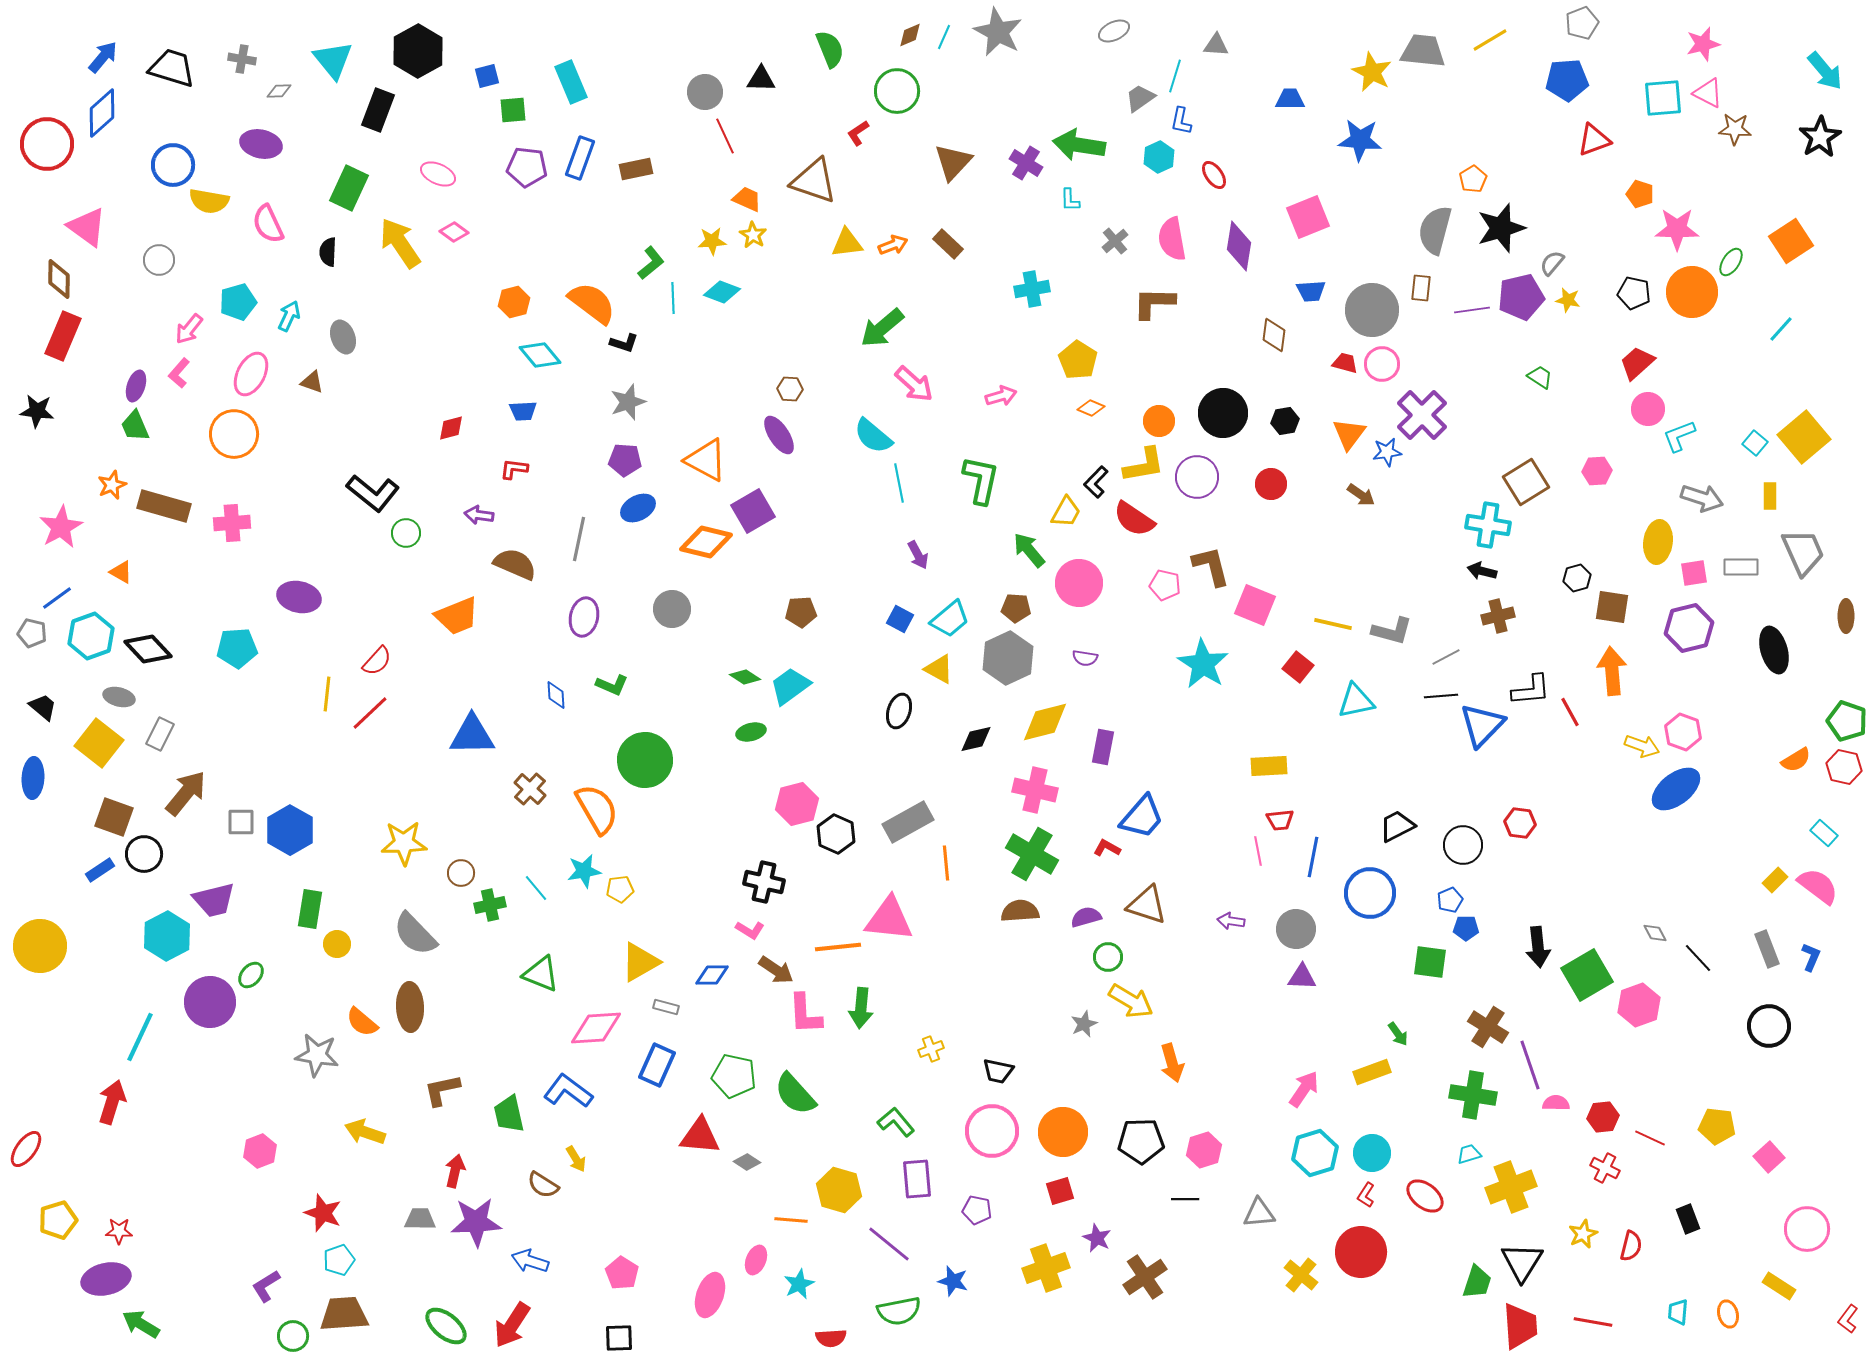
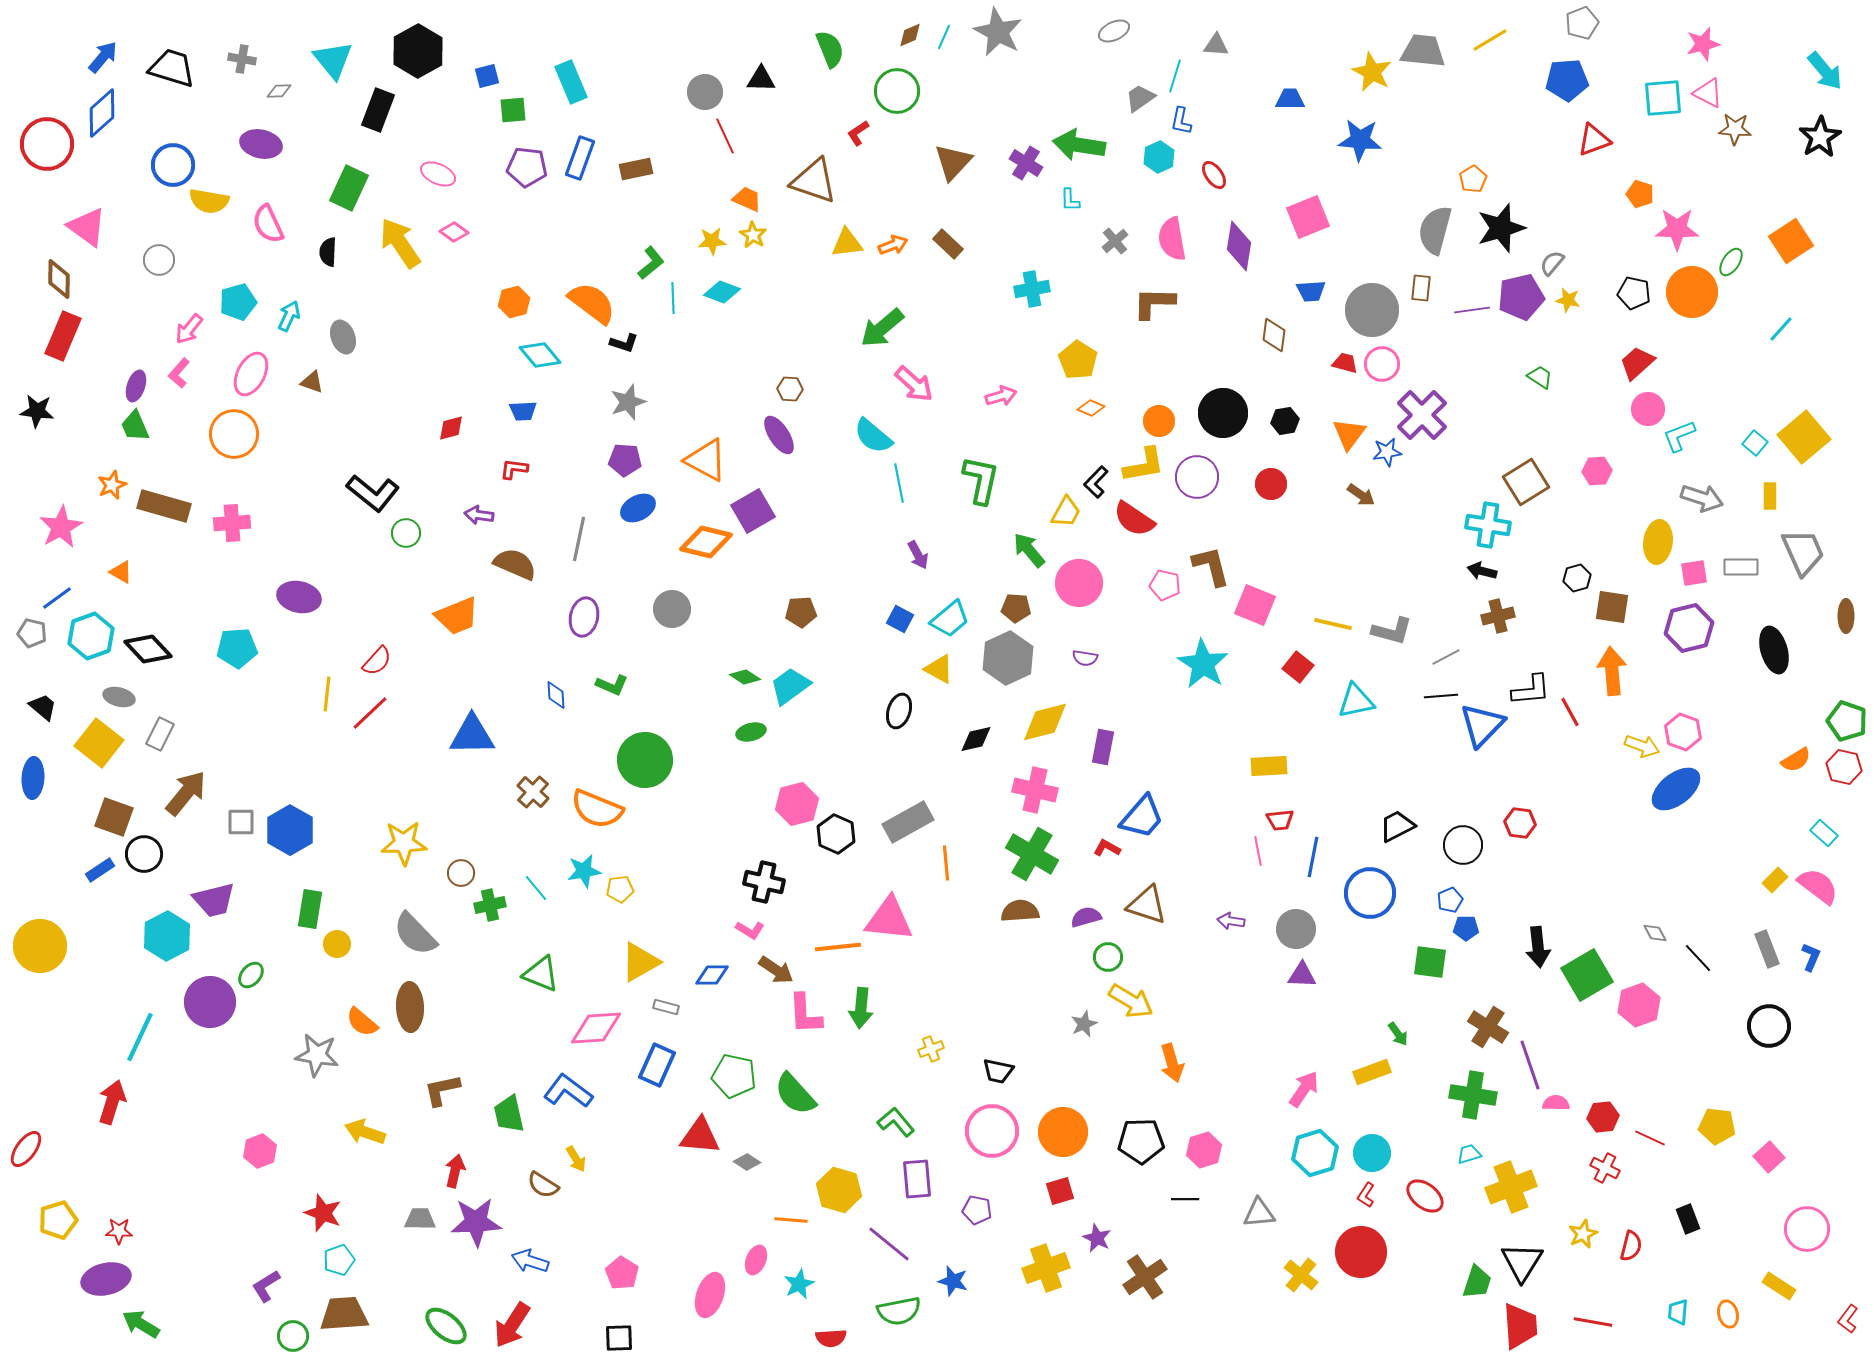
brown cross at (530, 789): moved 3 px right, 3 px down
orange semicircle at (597, 809): rotated 142 degrees clockwise
purple triangle at (1302, 977): moved 2 px up
